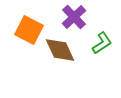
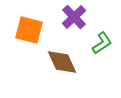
orange square: rotated 12 degrees counterclockwise
brown diamond: moved 2 px right, 12 px down
